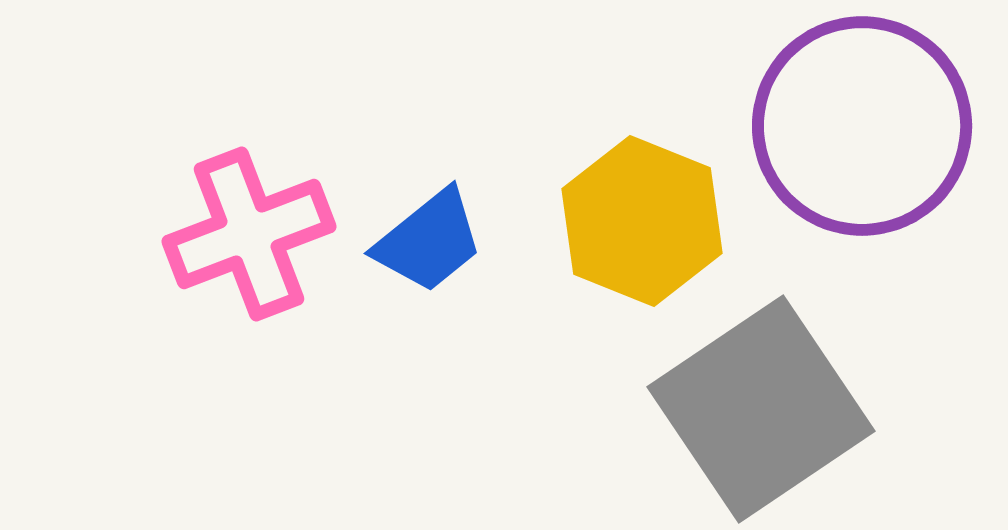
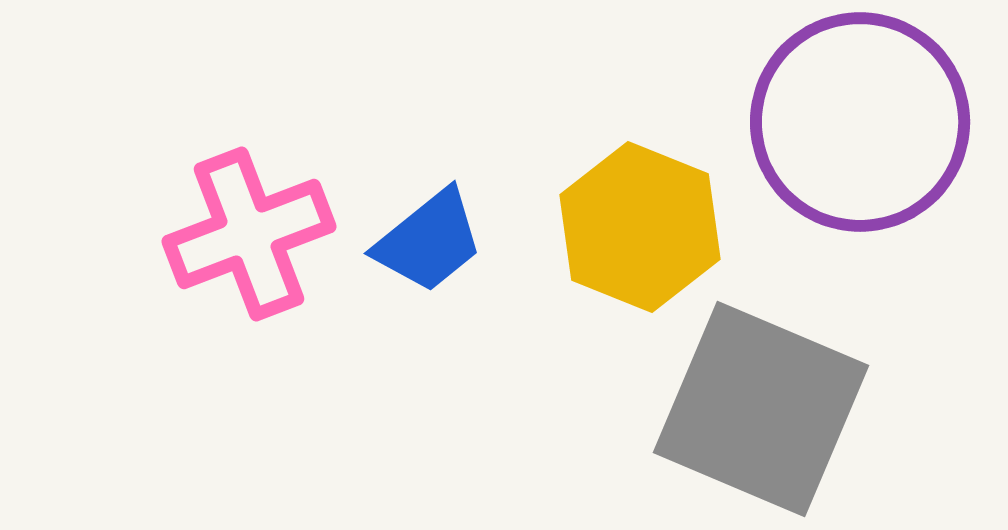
purple circle: moved 2 px left, 4 px up
yellow hexagon: moved 2 px left, 6 px down
gray square: rotated 33 degrees counterclockwise
